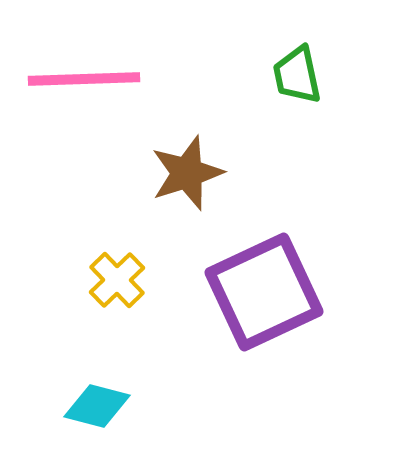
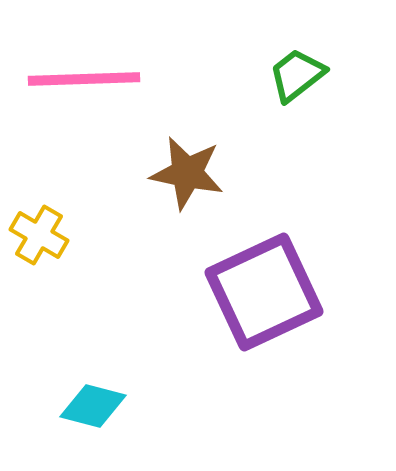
green trapezoid: rotated 64 degrees clockwise
brown star: rotated 30 degrees clockwise
yellow cross: moved 78 px left, 45 px up; rotated 16 degrees counterclockwise
cyan diamond: moved 4 px left
